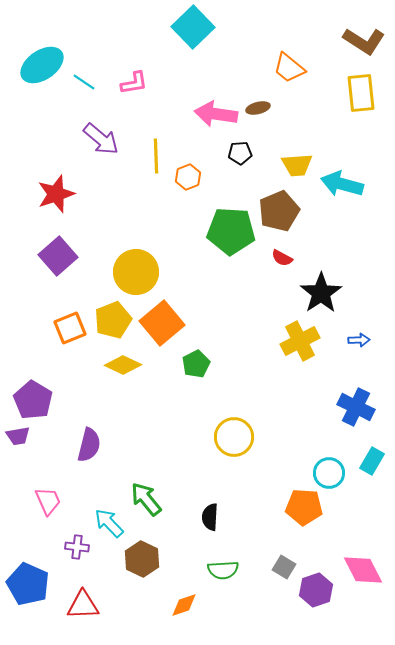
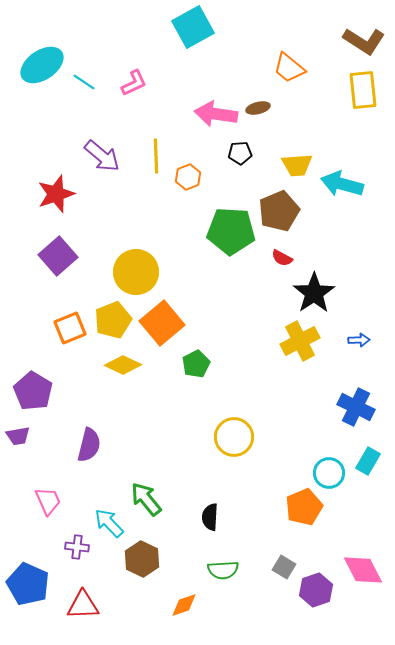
cyan square at (193, 27): rotated 15 degrees clockwise
pink L-shape at (134, 83): rotated 16 degrees counterclockwise
yellow rectangle at (361, 93): moved 2 px right, 3 px up
purple arrow at (101, 139): moved 1 px right, 17 px down
black star at (321, 293): moved 7 px left
purple pentagon at (33, 400): moved 9 px up
cyan rectangle at (372, 461): moved 4 px left
orange pentagon at (304, 507): rotated 27 degrees counterclockwise
